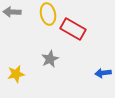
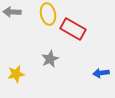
blue arrow: moved 2 px left
